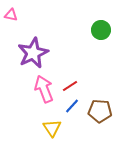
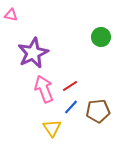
green circle: moved 7 px down
blue line: moved 1 px left, 1 px down
brown pentagon: moved 2 px left; rotated 10 degrees counterclockwise
